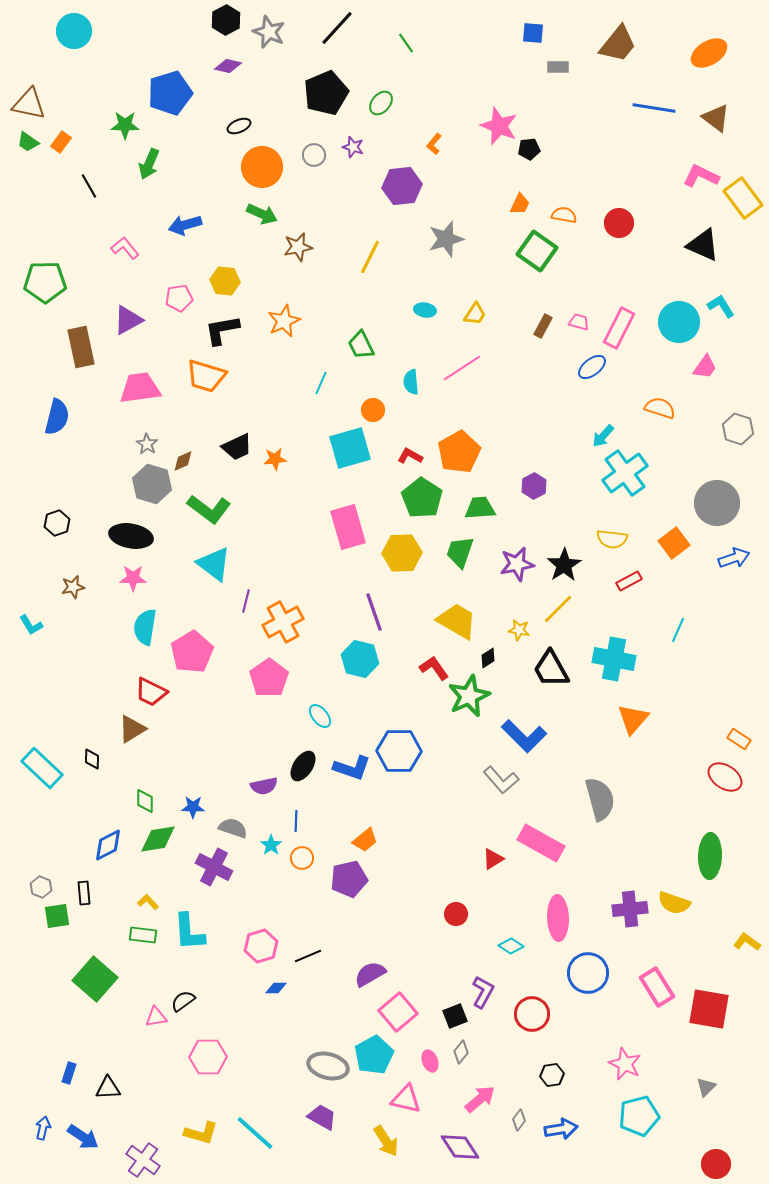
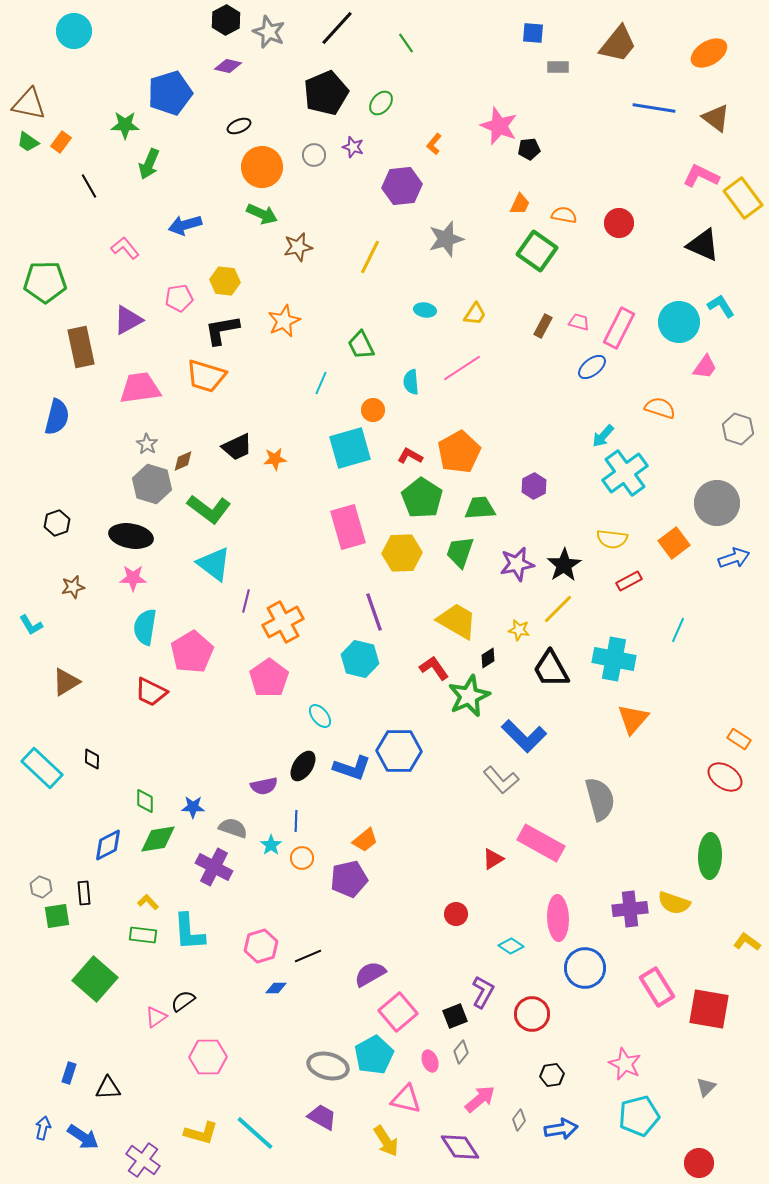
brown triangle at (132, 729): moved 66 px left, 47 px up
blue circle at (588, 973): moved 3 px left, 5 px up
pink triangle at (156, 1017): rotated 25 degrees counterclockwise
red circle at (716, 1164): moved 17 px left, 1 px up
